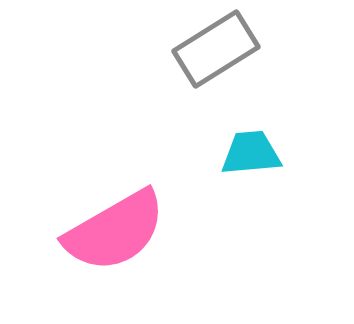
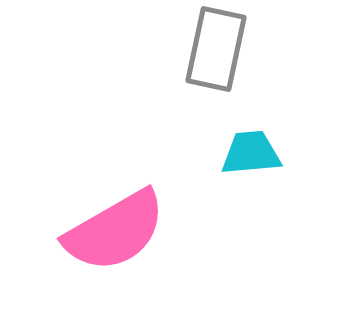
gray rectangle: rotated 46 degrees counterclockwise
